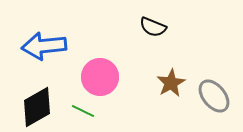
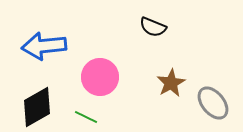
gray ellipse: moved 1 px left, 7 px down
green line: moved 3 px right, 6 px down
